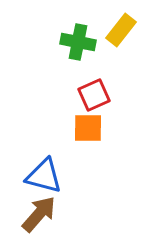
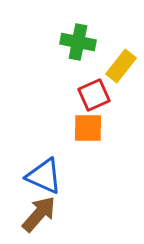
yellow rectangle: moved 36 px down
blue triangle: rotated 9 degrees clockwise
